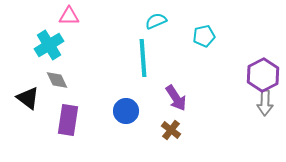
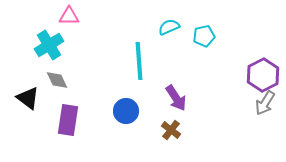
cyan semicircle: moved 13 px right, 6 px down
cyan line: moved 4 px left, 3 px down
gray arrow: rotated 30 degrees clockwise
